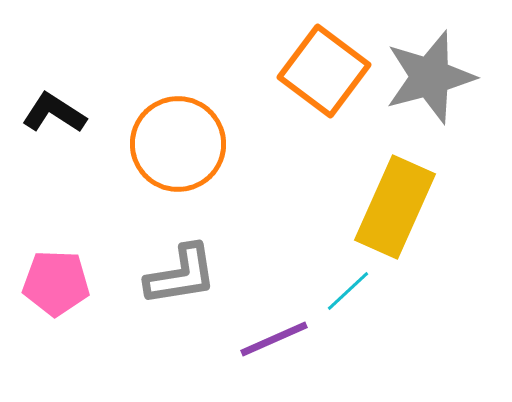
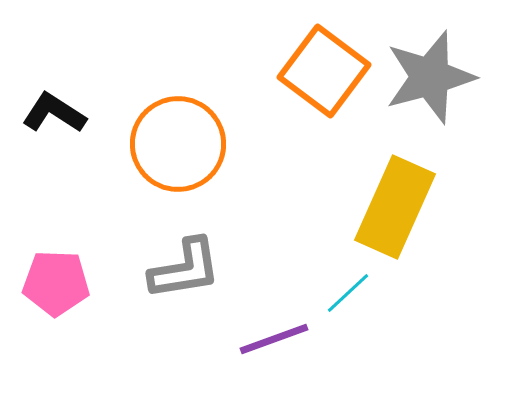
gray L-shape: moved 4 px right, 6 px up
cyan line: moved 2 px down
purple line: rotated 4 degrees clockwise
